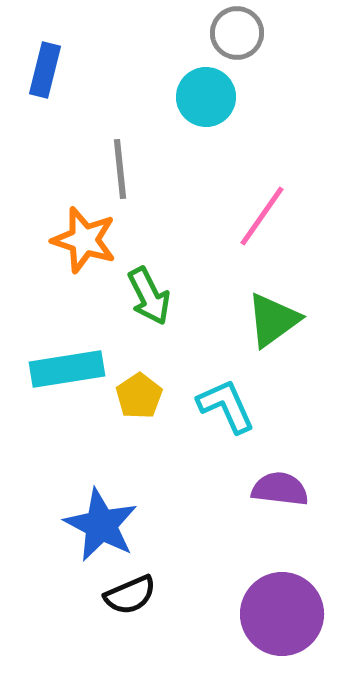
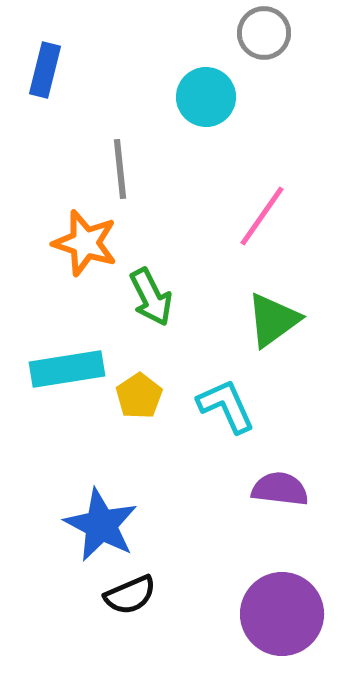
gray circle: moved 27 px right
orange star: moved 1 px right, 3 px down
green arrow: moved 2 px right, 1 px down
